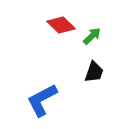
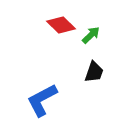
green arrow: moved 1 px left, 1 px up
